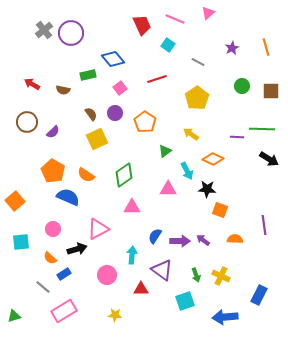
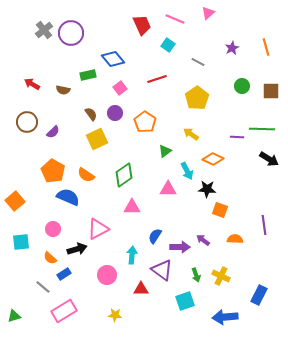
purple arrow at (180, 241): moved 6 px down
